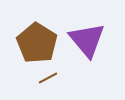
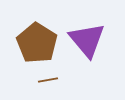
brown line: moved 2 px down; rotated 18 degrees clockwise
